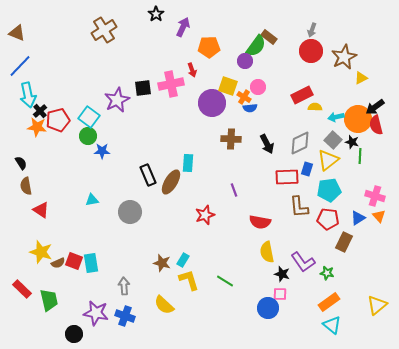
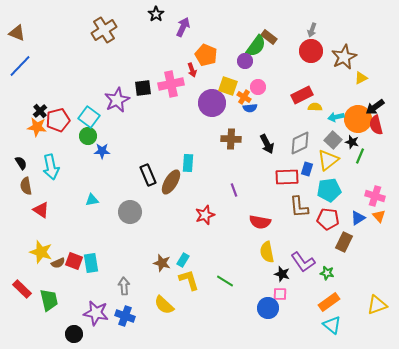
orange pentagon at (209, 47): moved 3 px left, 8 px down; rotated 25 degrees clockwise
cyan arrow at (28, 95): moved 23 px right, 72 px down
green line at (360, 156): rotated 21 degrees clockwise
yellow triangle at (377, 305): rotated 20 degrees clockwise
